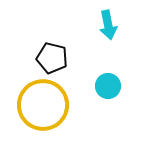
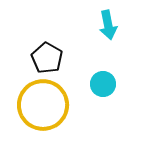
black pentagon: moved 5 px left; rotated 16 degrees clockwise
cyan circle: moved 5 px left, 2 px up
